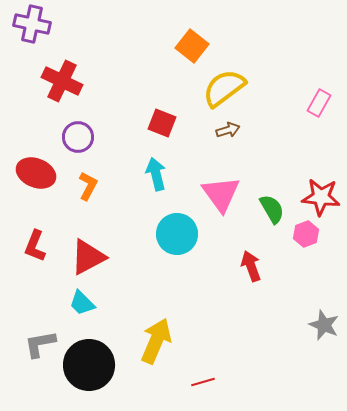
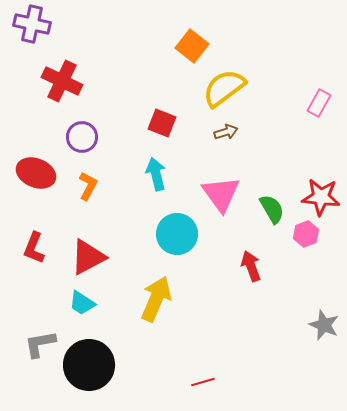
brown arrow: moved 2 px left, 2 px down
purple circle: moved 4 px right
red L-shape: moved 1 px left, 2 px down
cyan trapezoid: rotated 12 degrees counterclockwise
yellow arrow: moved 42 px up
